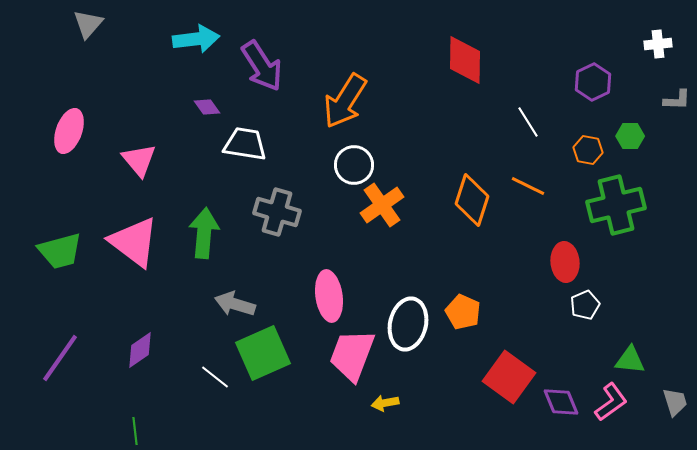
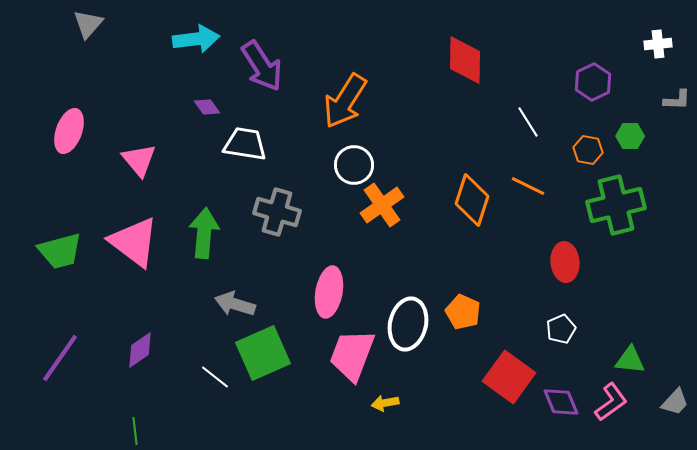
pink ellipse at (329, 296): moved 4 px up; rotated 18 degrees clockwise
white pentagon at (585, 305): moved 24 px left, 24 px down
gray trapezoid at (675, 402): rotated 60 degrees clockwise
